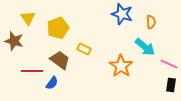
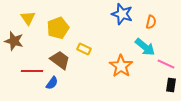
orange semicircle: rotated 16 degrees clockwise
pink line: moved 3 px left
